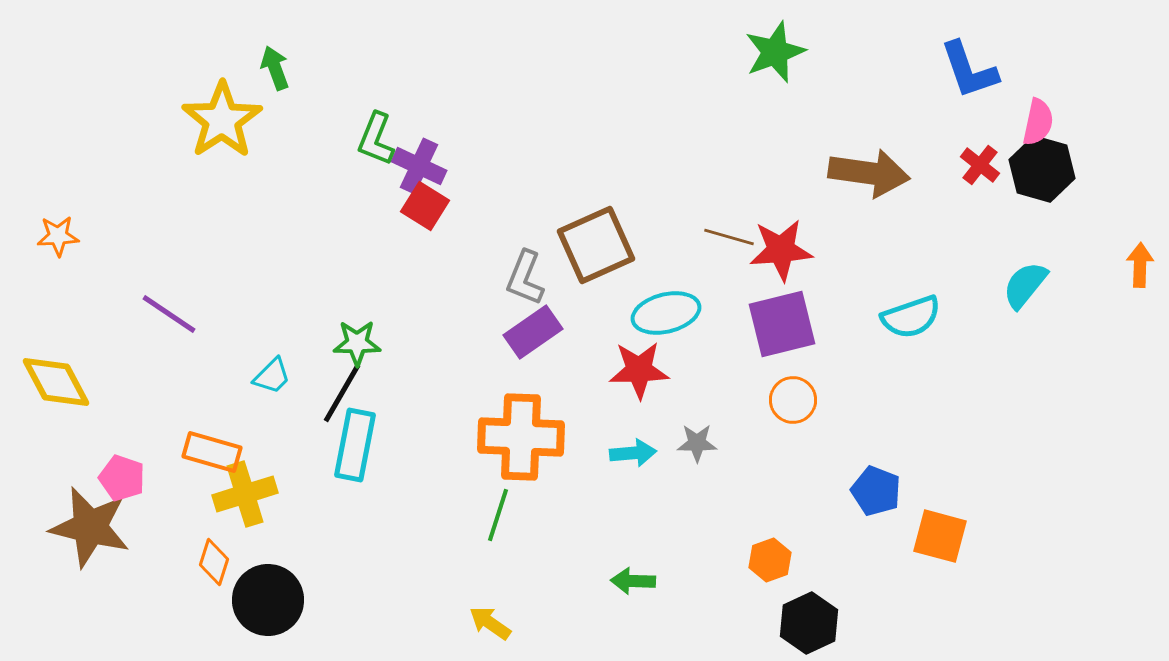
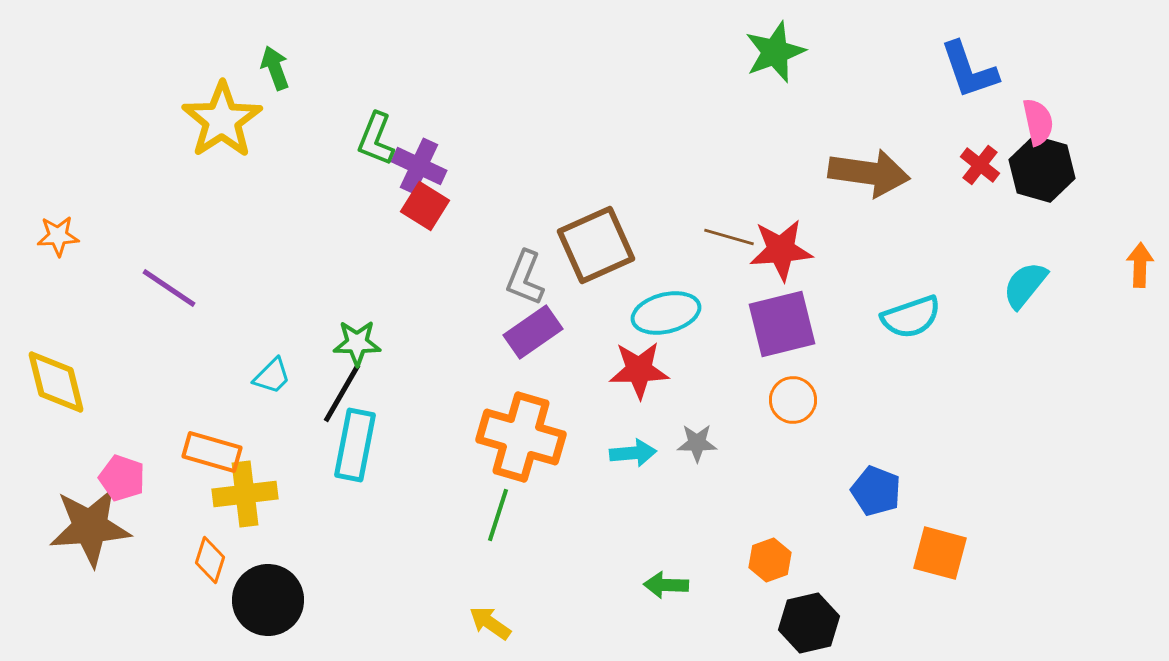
pink semicircle at (1038, 122): rotated 24 degrees counterclockwise
purple line at (169, 314): moved 26 px up
yellow diamond at (56, 382): rotated 14 degrees clockwise
orange cross at (521, 437): rotated 14 degrees clockwise
yellow cross at (245, 494): rotated 10 degrees clockwise
brown star at (90, 527): rotated 18 degrees counterclockwise
orange square at (940, 536): moved 17 px down
orange diamond at (214, 562): moved 4 px left, 2 px up
green arrow at (633, 581): moved 33 px right, 4 px down
black hexagon at (809, 623): rotated 12 degrees clockwise
